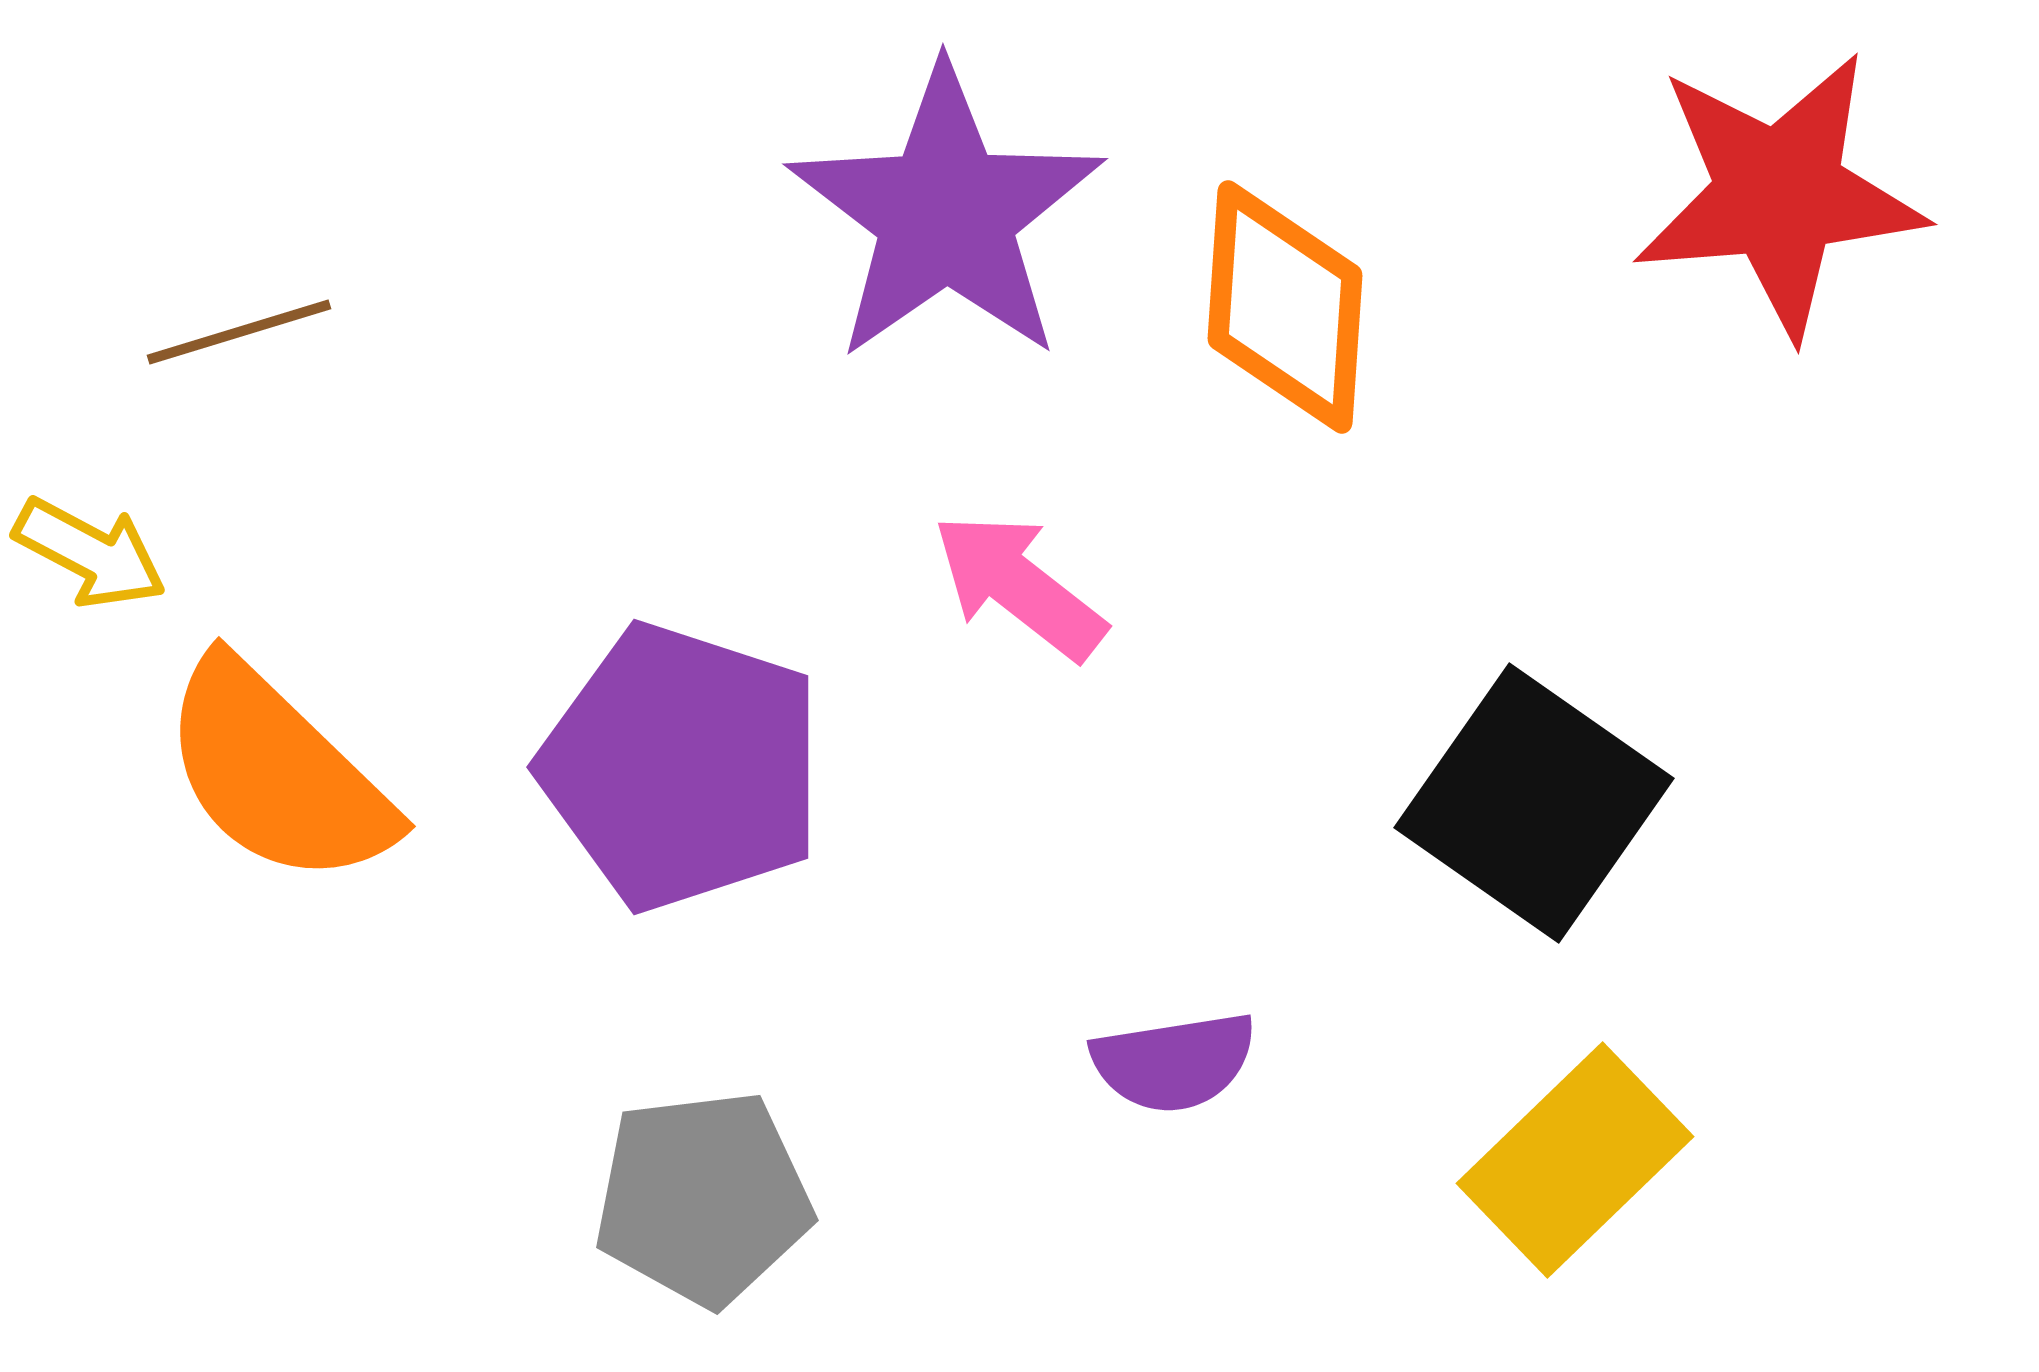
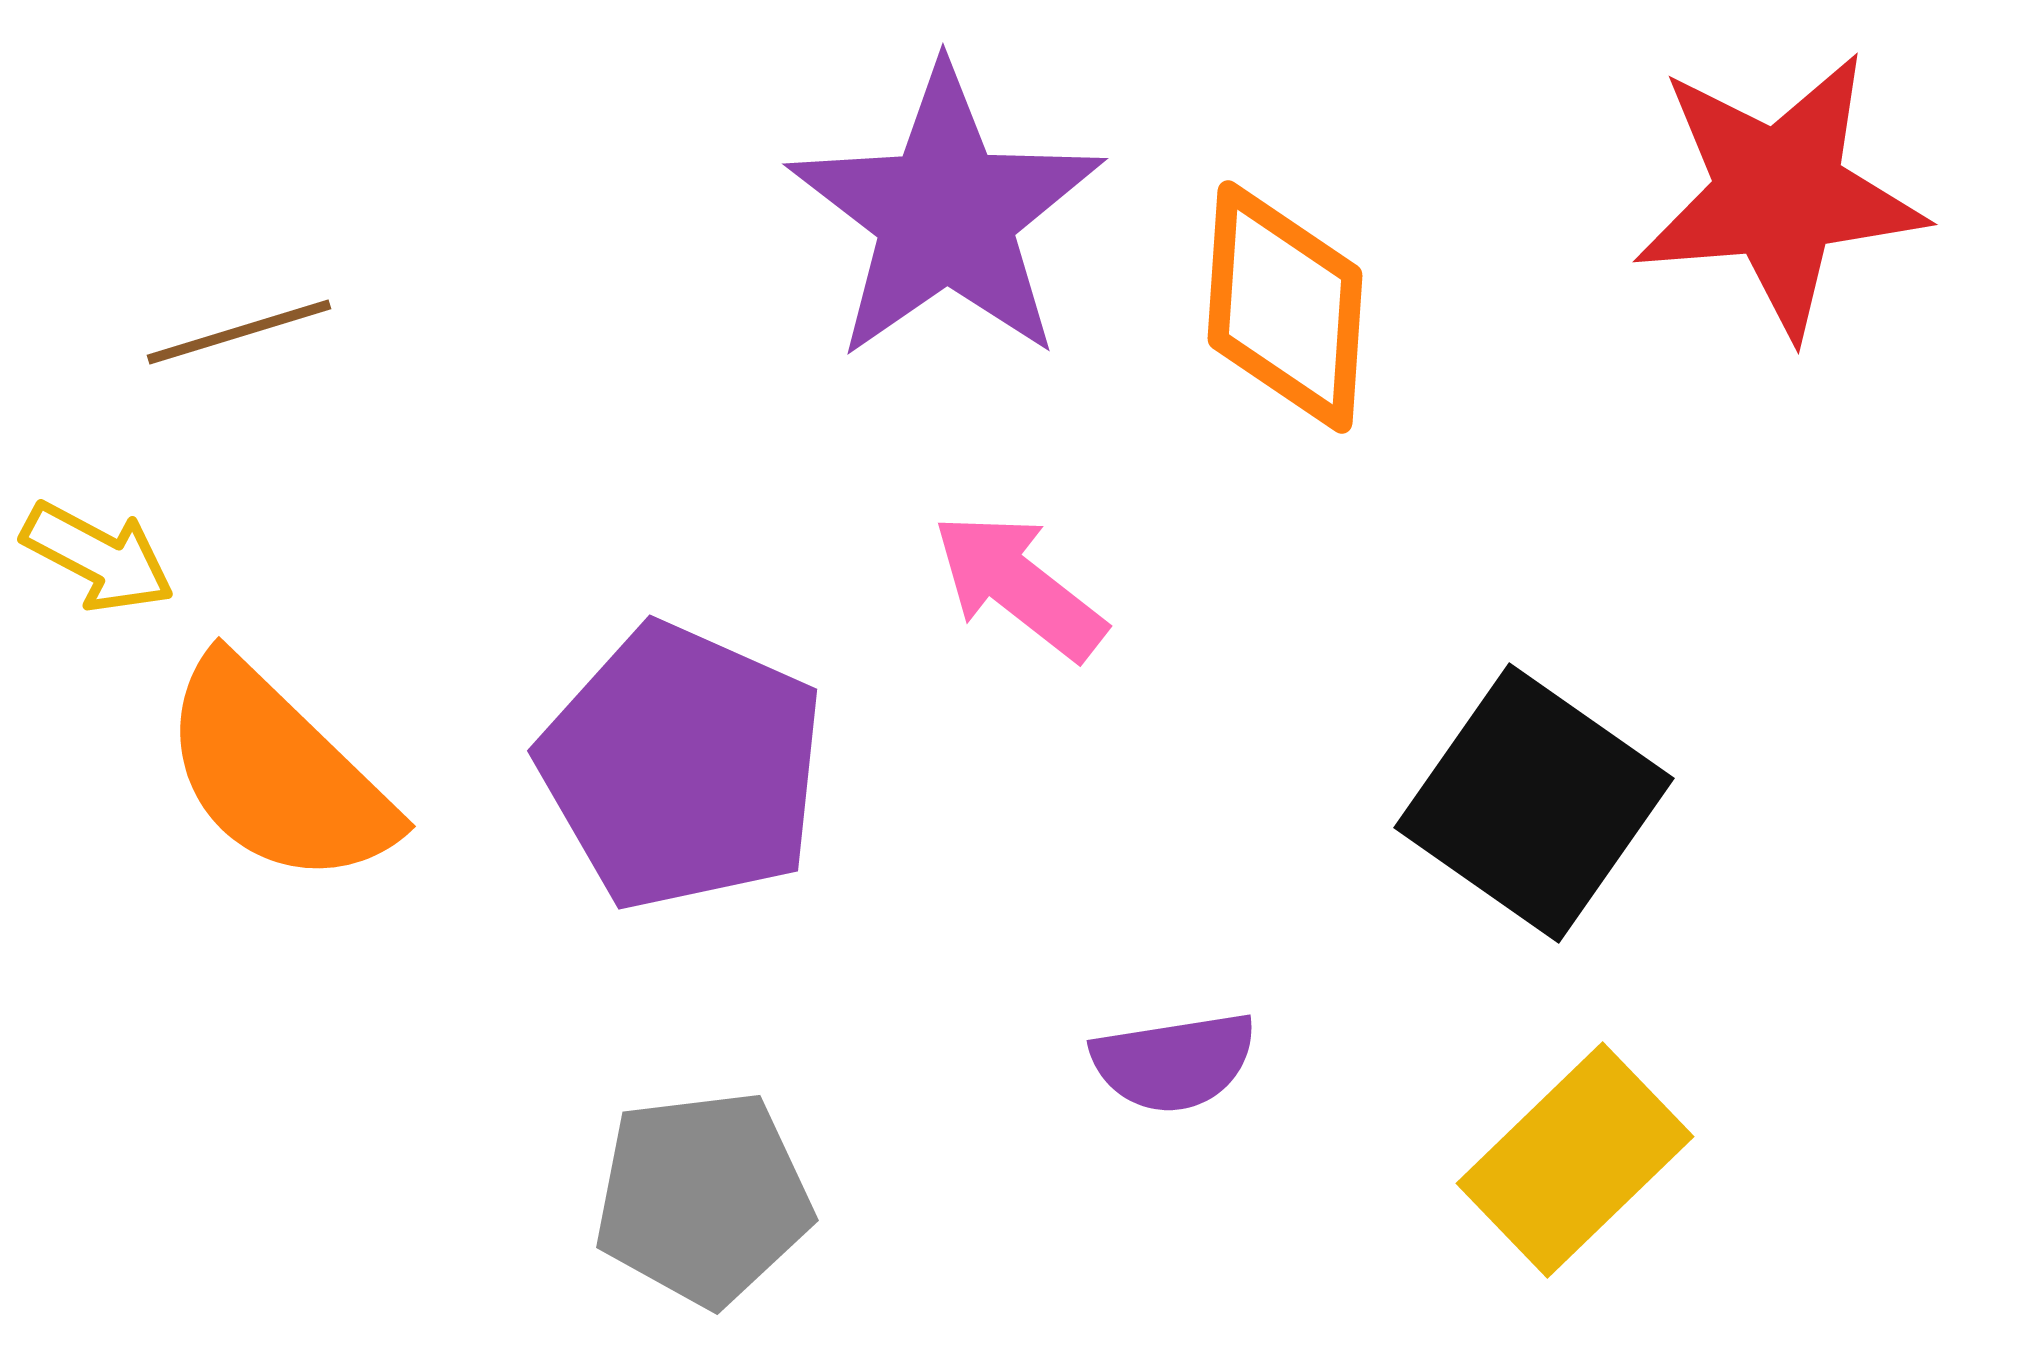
yellow arrow: moved 8 px right, 4 px down
purple pentagon: rotated 6 degrees clockwise
